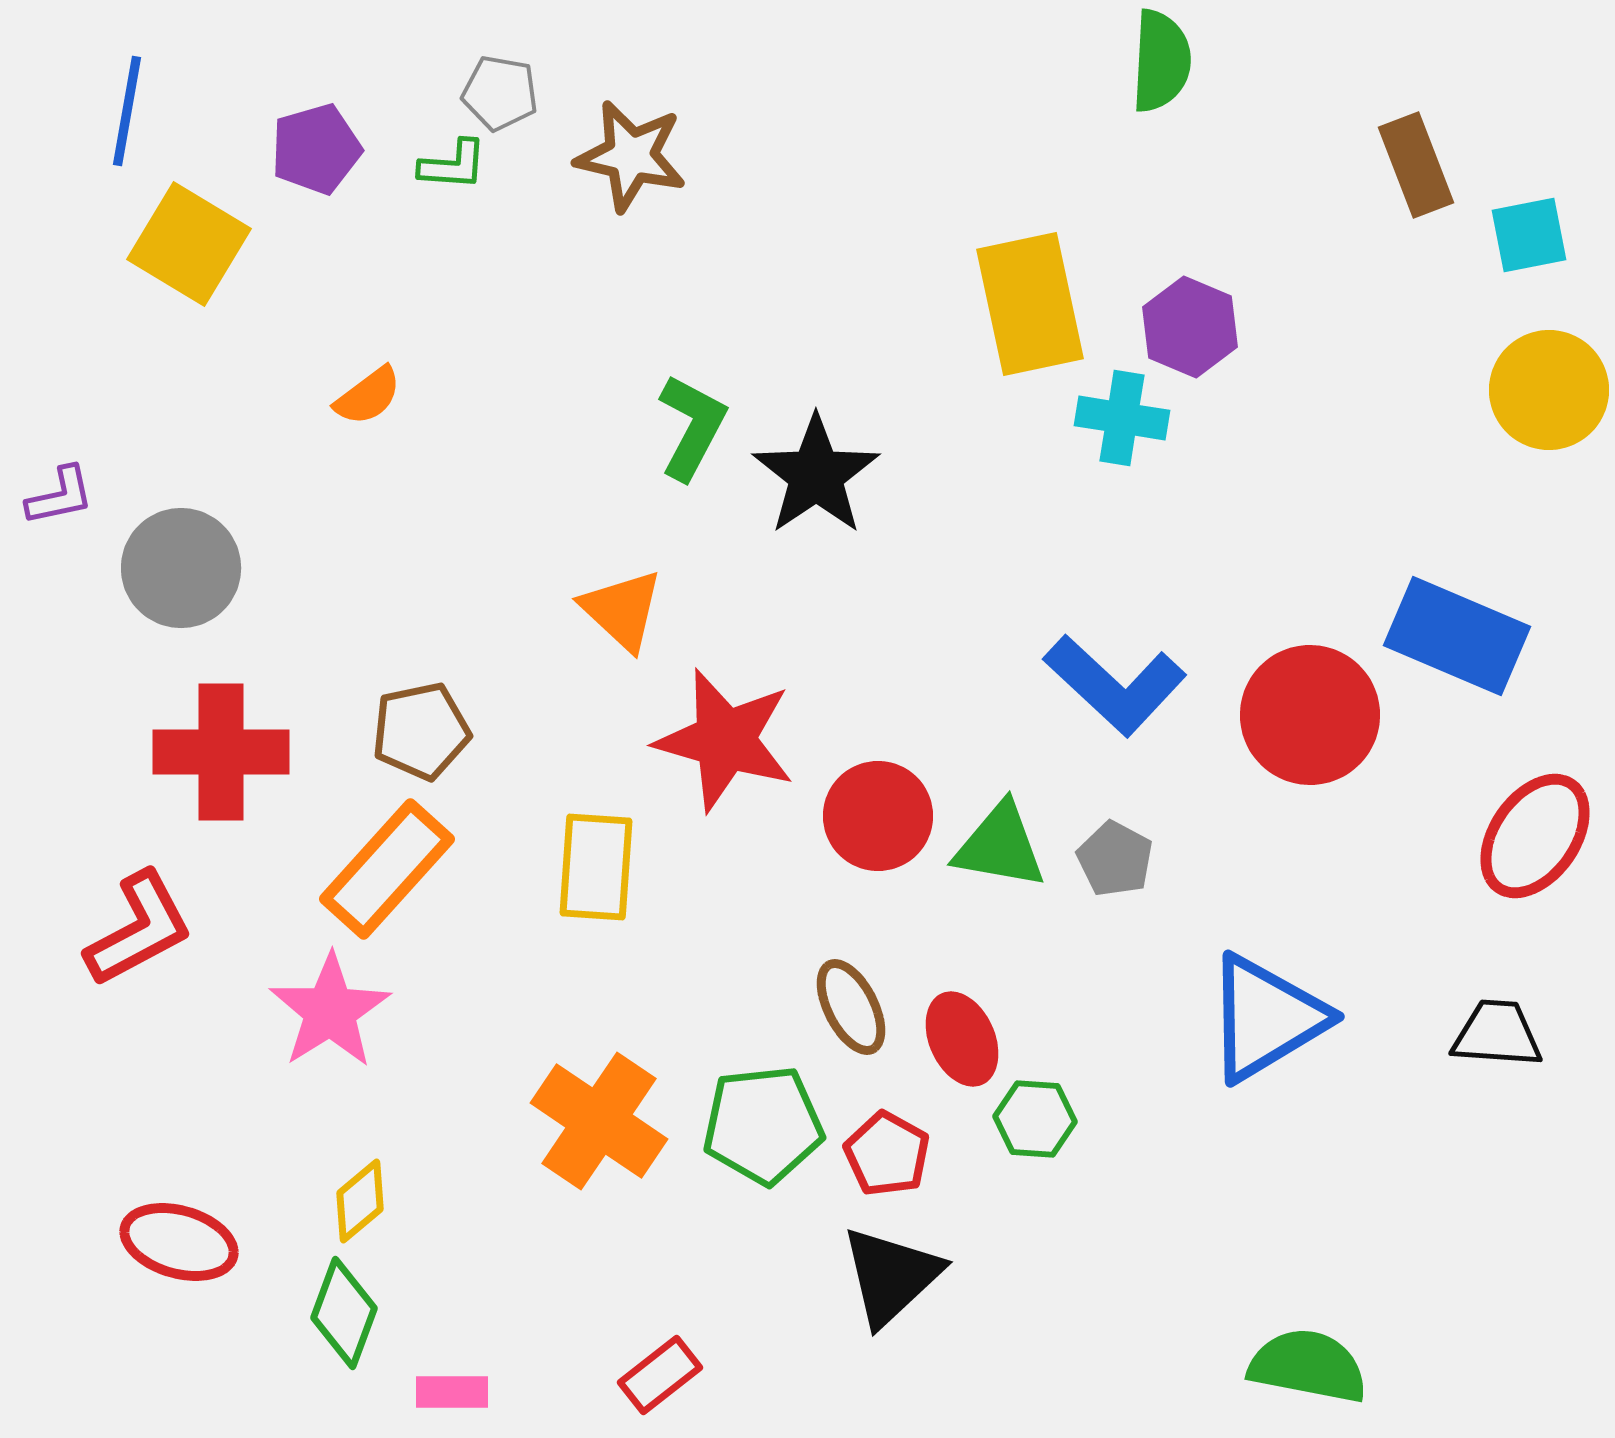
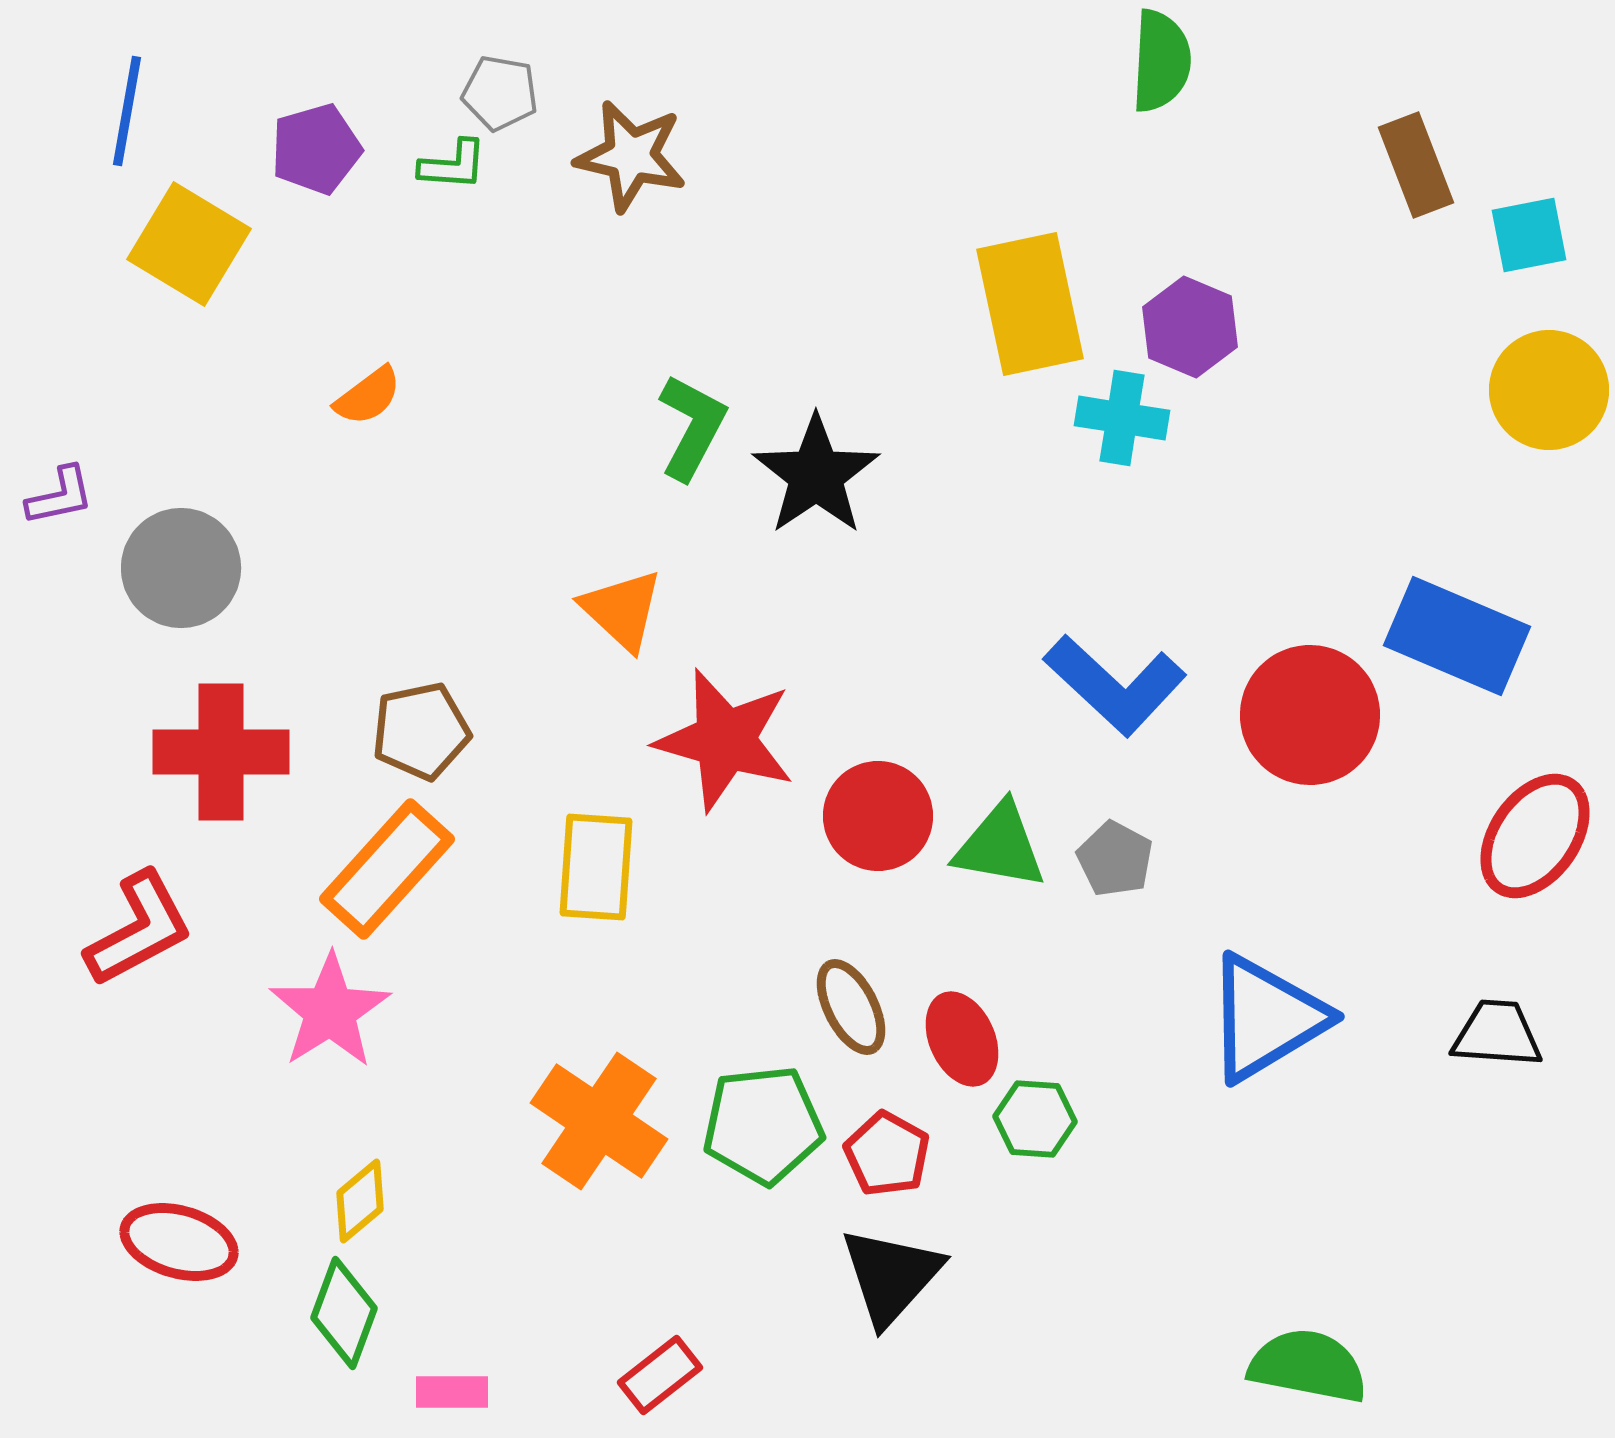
black triangle at (891, 1276): rotated 5 degrees counterclockwise
